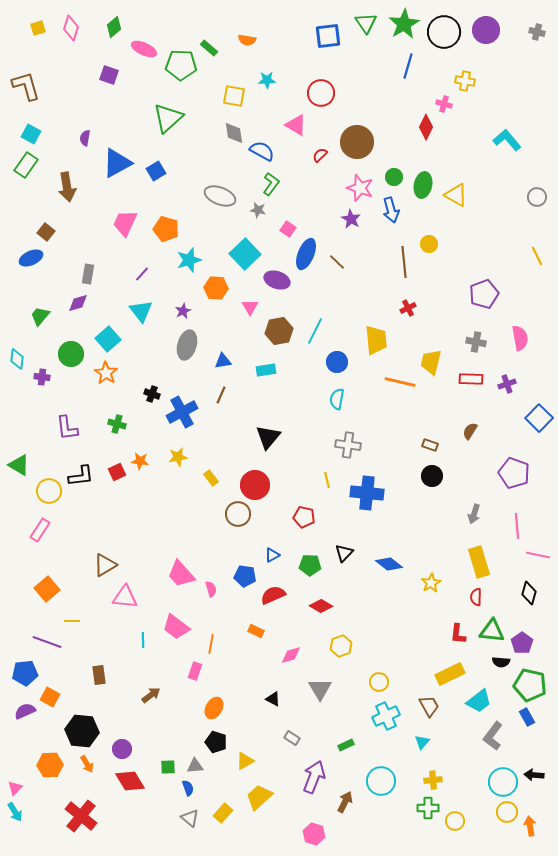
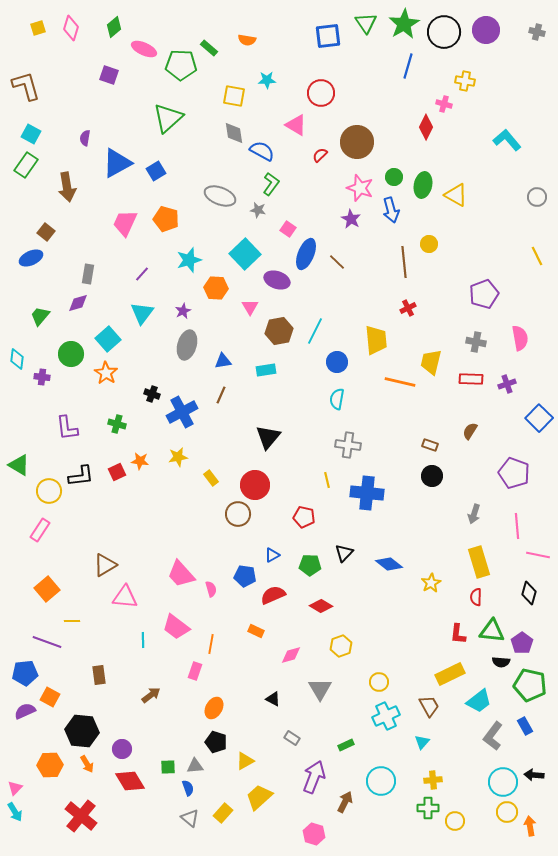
orange pentagon at (166, 229): moved 10 px up
cyan triangle at (141, 311): moved 1 px right, 2 px down; rotated 15 degrees clockwise
blue rectangle at (527, 717): moved 2 px left, 9 px down
